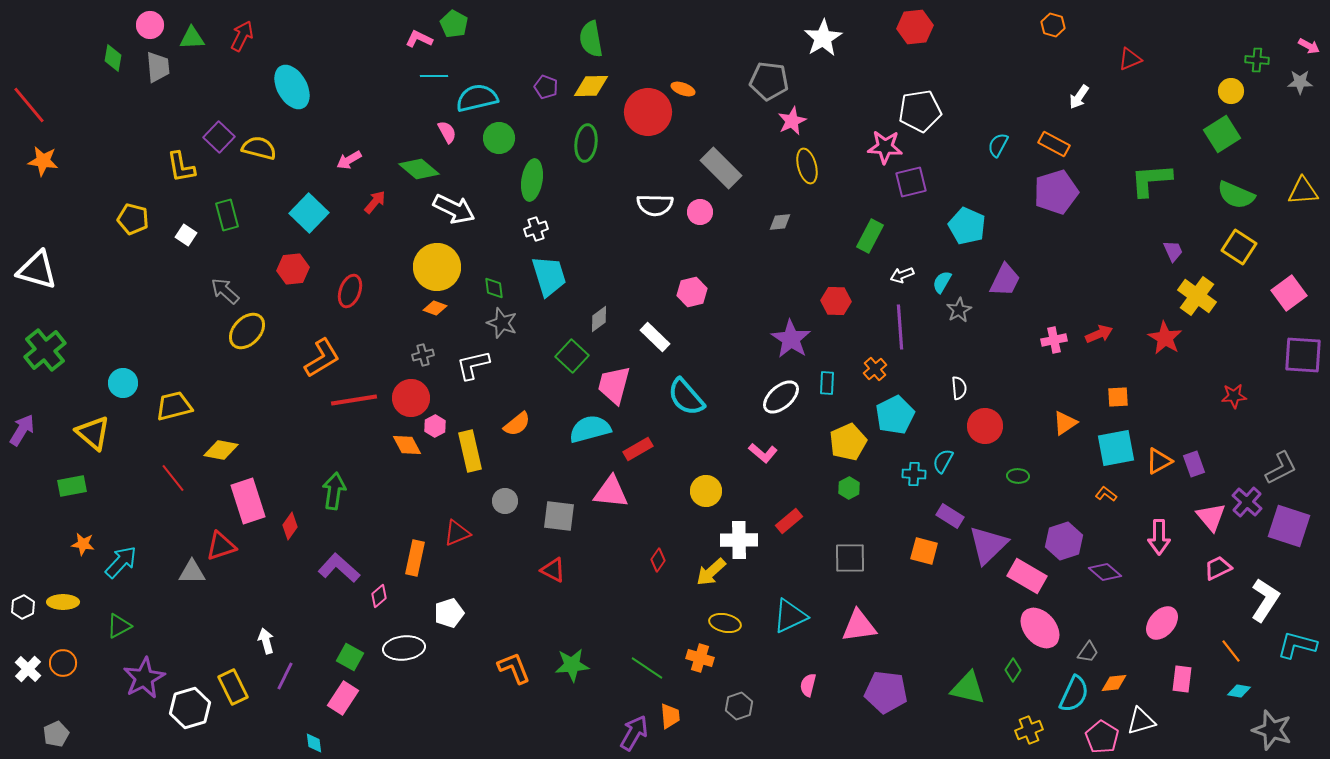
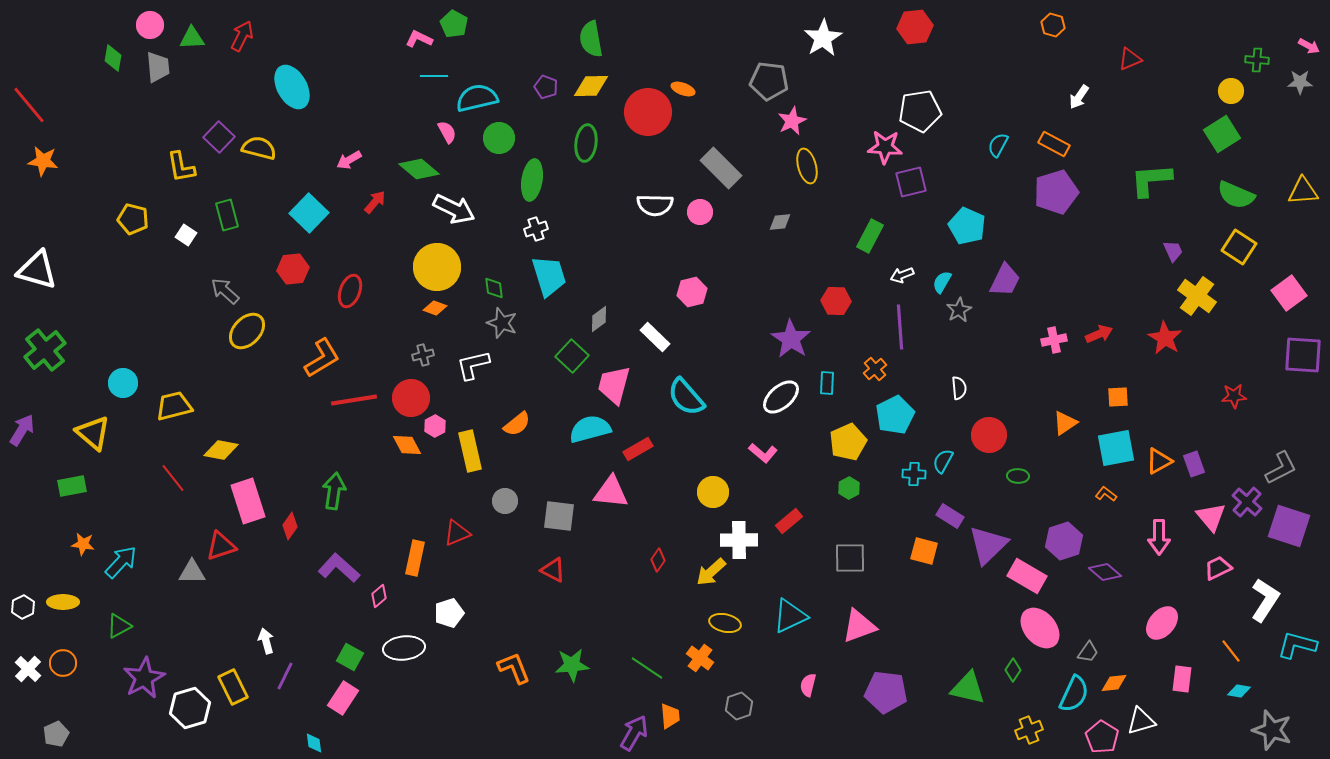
red circle at (985, 426): moved 4 px right, 9 px down
yellow circle at (706, 491): moved 7 px right, 1 px down
pink triangle at (859, 626): rotated 12 degrees counterclockwise
orange cross at (700, 658): rotated 20 degrees clockwise
